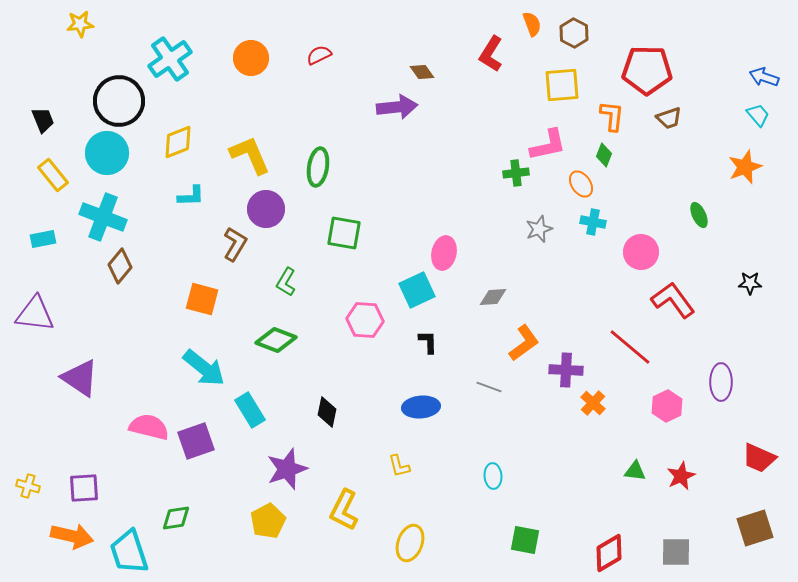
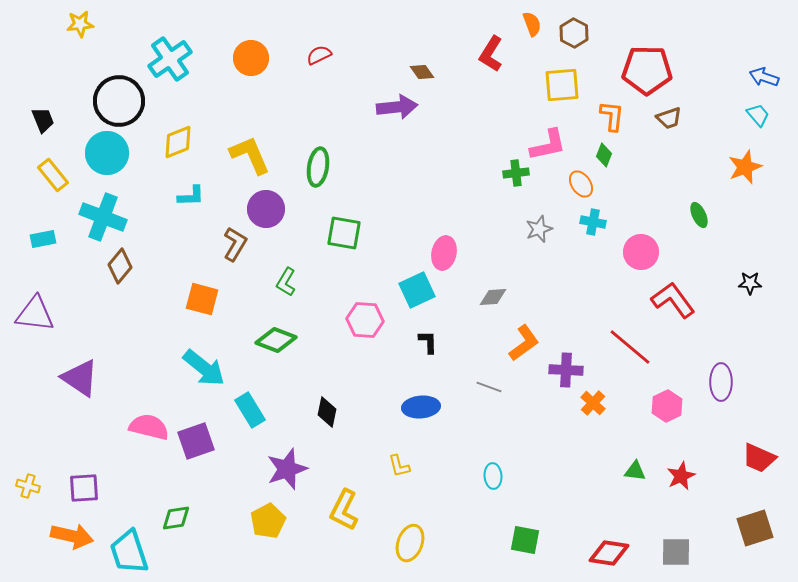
red diamond at (609, 553): rotated 39 degrees clockwise
